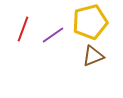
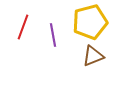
red line: moved 2 px up
purple line: rotated 65 degrees counterclockwise
